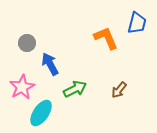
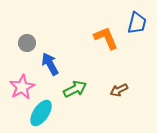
brown arrow: rotated 24 degrees clockwise
